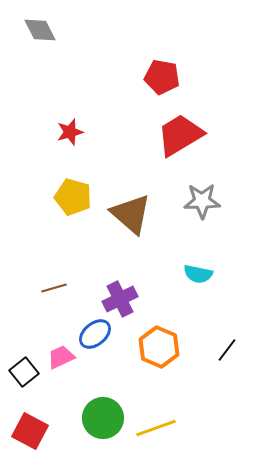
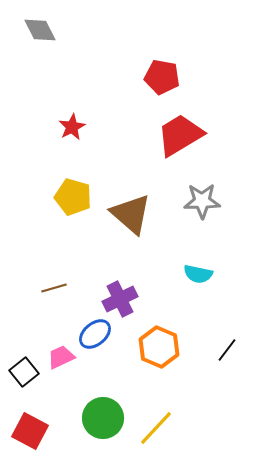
red star: moved 2 px right, 5 px up; rotated 12 degrees counterclockwise
yellow line: rotated 27 degrees counterclockwise
